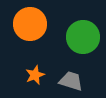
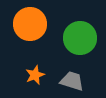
green circle: moved 3 px left, 1 px down
gray trapezoid: moved 1 px right
